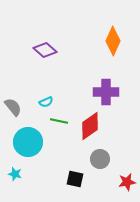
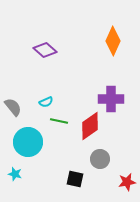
purple cross: moved 5 px right, 7 px down
